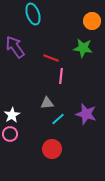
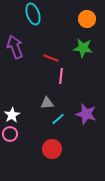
orange circle: moved 5 px left, 2 px up
purple arrow: rotated 15 degrees clockwise
